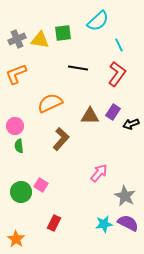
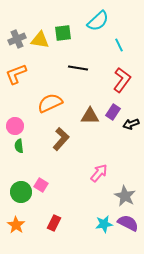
red L-shape: moved 5 px right, 6 px down
orange star: moved 14 px up
